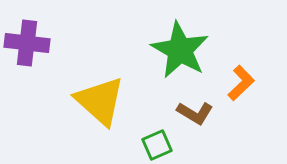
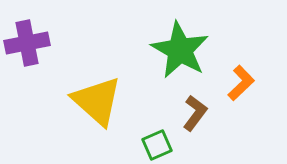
purple cross: rotated 18 degrees counterclockwise
yellow triangle: moved 3 px left
brown L-shape: rotated 84 degrees counterclockwise
